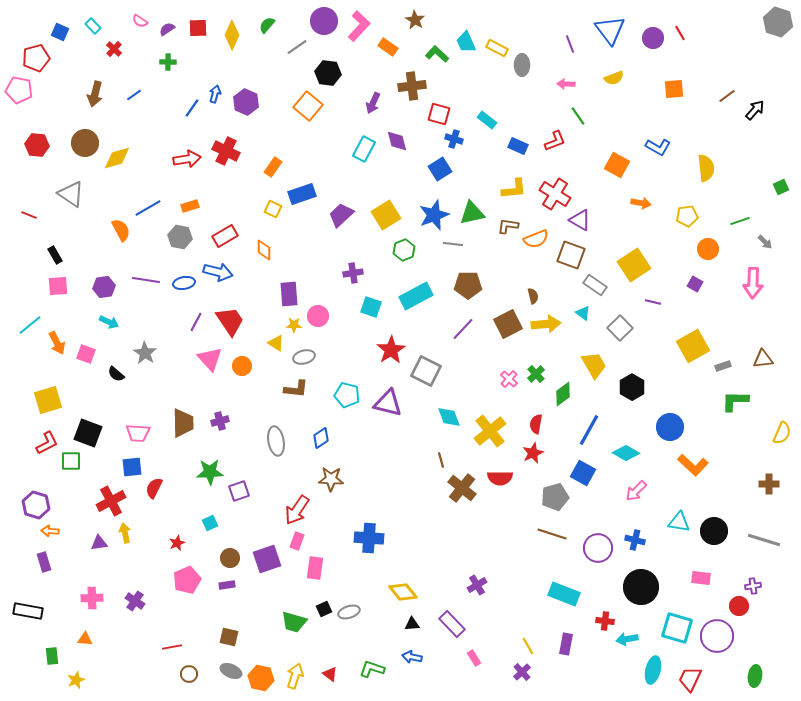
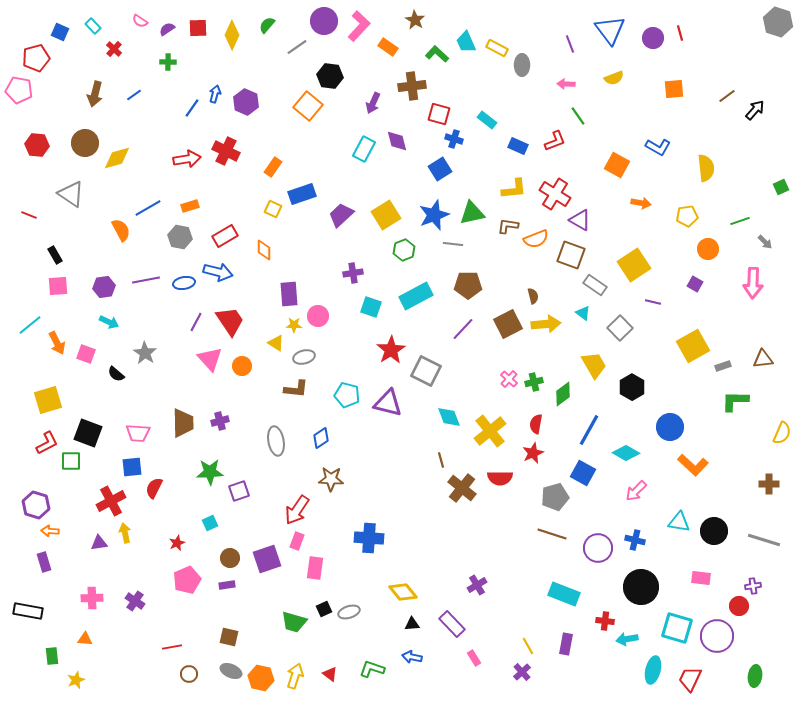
red line at (680, 33): rotated 14 degrees clockwise
black hexagon at (328, 73): moved 2 px right, 3 px down
purple line at (146, 280): rotated 20 degrees counterclockwise
green cross at (536, 374): moved 2 px left, 8 px down; rotated 30 degrees clockwise
